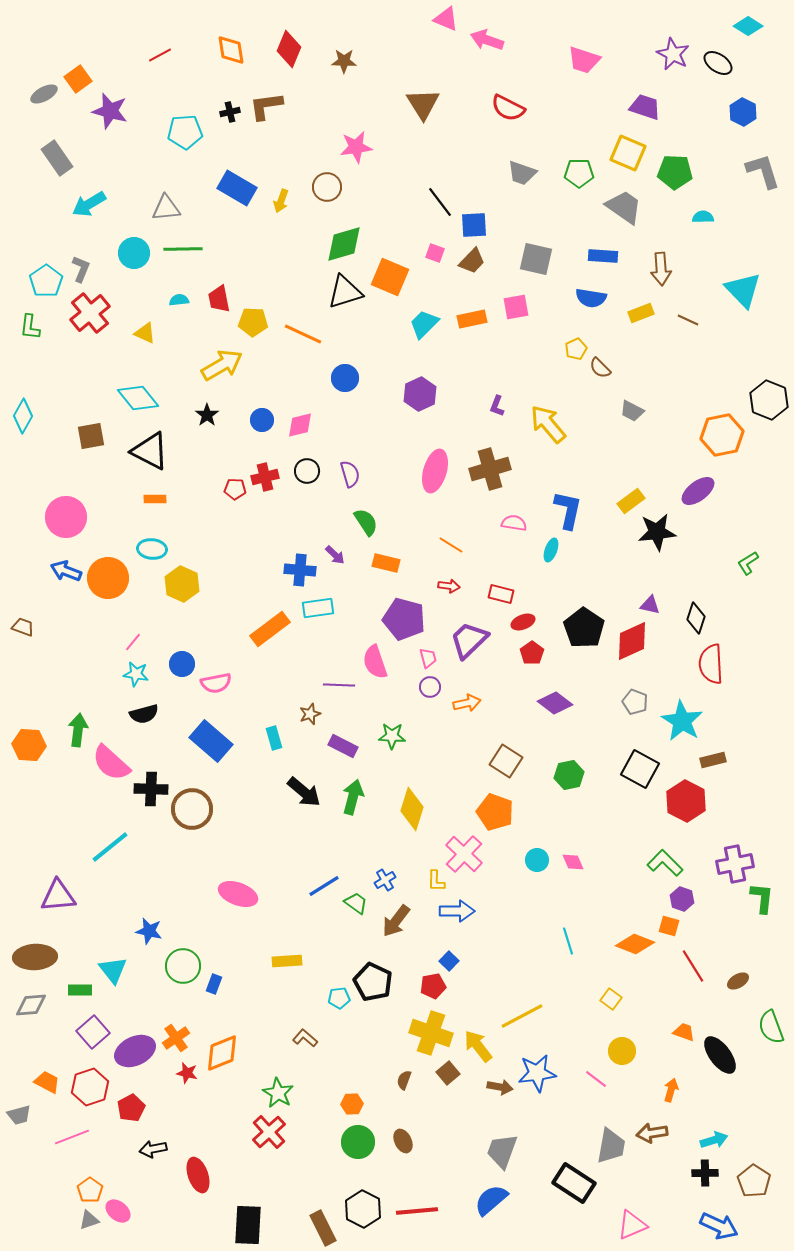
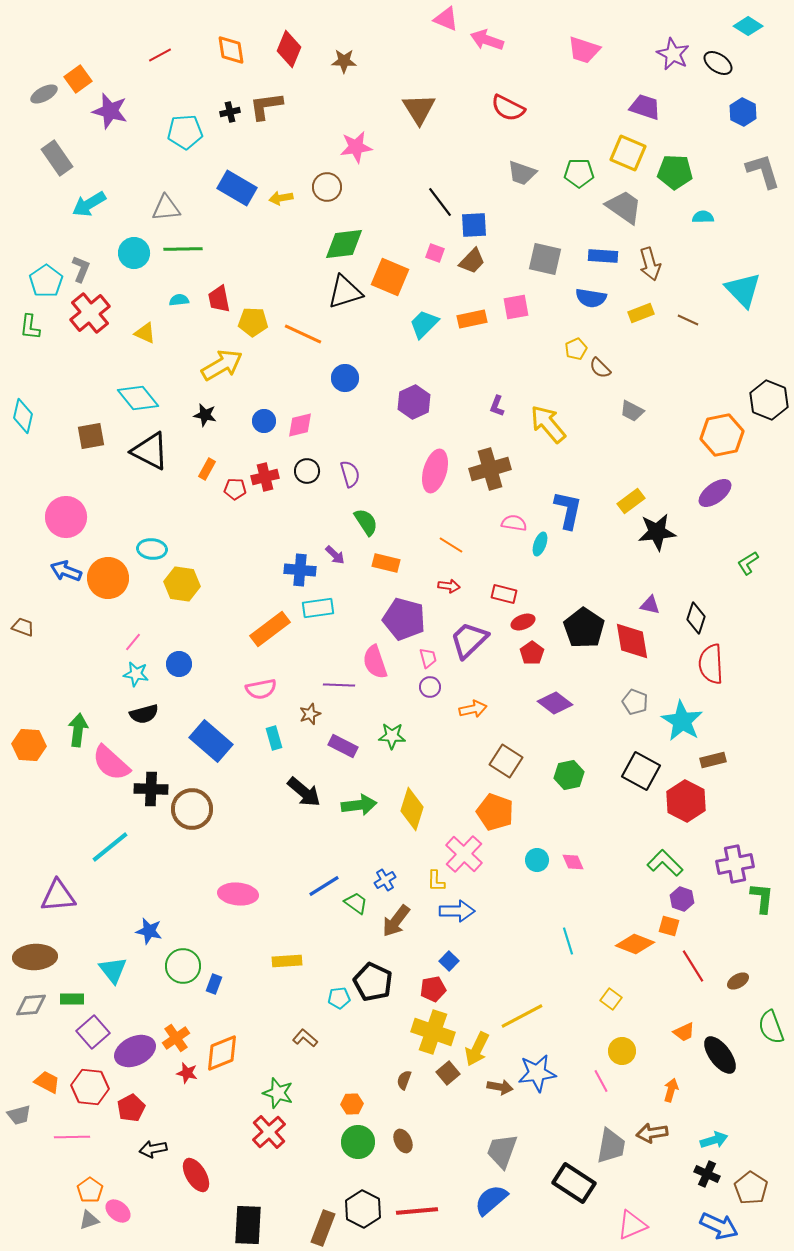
pink trapezoid at (584, 60): moved 10 px up
brown triangle at (423, 104): moved 4 px left, 5 px down
yellow arrow at (281, 201): moved 3 px up; rotated 60 degrees clockwise
green diamond at (344, 244): rotated 9 degrees clockwise
gray square at (536, 259): moved 9 px right
brown arrow at (661, 269): moved 11 px left, 5 px up; rotated 12 degrees counterclockwise
purple hexagon at (420, 394): moved 6 px left, 8 px down
black star at (207, 415): moved 2 px left; rotated 25 degrees counterclockwise
cyan diamond at (23, 416): rotated 16 degrees counterclockwise
blue circle at (262, 420): moved 2 px right, 1 px down
purple ellipse at (698, 491): moved 17 px right, 2 px down
orange rectangle at (155, 499): moved 52 px right, 30 px up; rotated 60 degrees counterclockwise
cyan ellipse at (551, 550): moved 11 px left, 6 px up
yellow hexagon at (182, 584): rotated 16 degrees counterclockwise
red rectangle at (501, 594): moved 3 px right
red diamond at (632, 641): rotated 75 degrees counterclockwise
blue circle at (182, 664): moved 3 px left
pink semicircle at (216, 683): moved 45 px right, 6 px down
orange arrow at (467, 703): moved 6 px right, 6 px down
black square at (640, 769): moved 1 px right, 2 px down
green arrow at (353, 797): moved 6 px right, 8 px down; rotated 68 degrees clockwise
pink ellipse at (238, 894): rotated 15 degrees counterclockwise
red pentagon at (433, 986): moved 3 px down
green rectangle at (80, 990): moved 8 px left, 9 px down
orange trapezoid at (684, 1032): rotated 135 degrees clockwise
yellow cross at (431, 1033): moved 2 px right, 1 px up
yellow arrow at (478, 1046): moved 1 px left, 3 px down; rotated 116 degrees counterclockwise
pink line at (596, 1079): moved 5 px right, 2 px down; rotated 25 degrees clockwise
red hexagon at (90, 1087): rotated 24 degrees clockwise
green star at (278, 1093): rotated 12 degrees counterclockwise
pink line at (72, 1137): rotated 20 degrees clockwise
black cross at (705, 1173): moved 2 px right, 1 px down; rotated 25 degrees clockwise
red ellipse at (198, 1175): moved 2 px left; rotated 12 degrees counterclockwise
brown pentagon at (754, 1181): moved 3 px left, 7 px down
brown rectangle at (323, 1228): rotated 48 degrees clockwise
